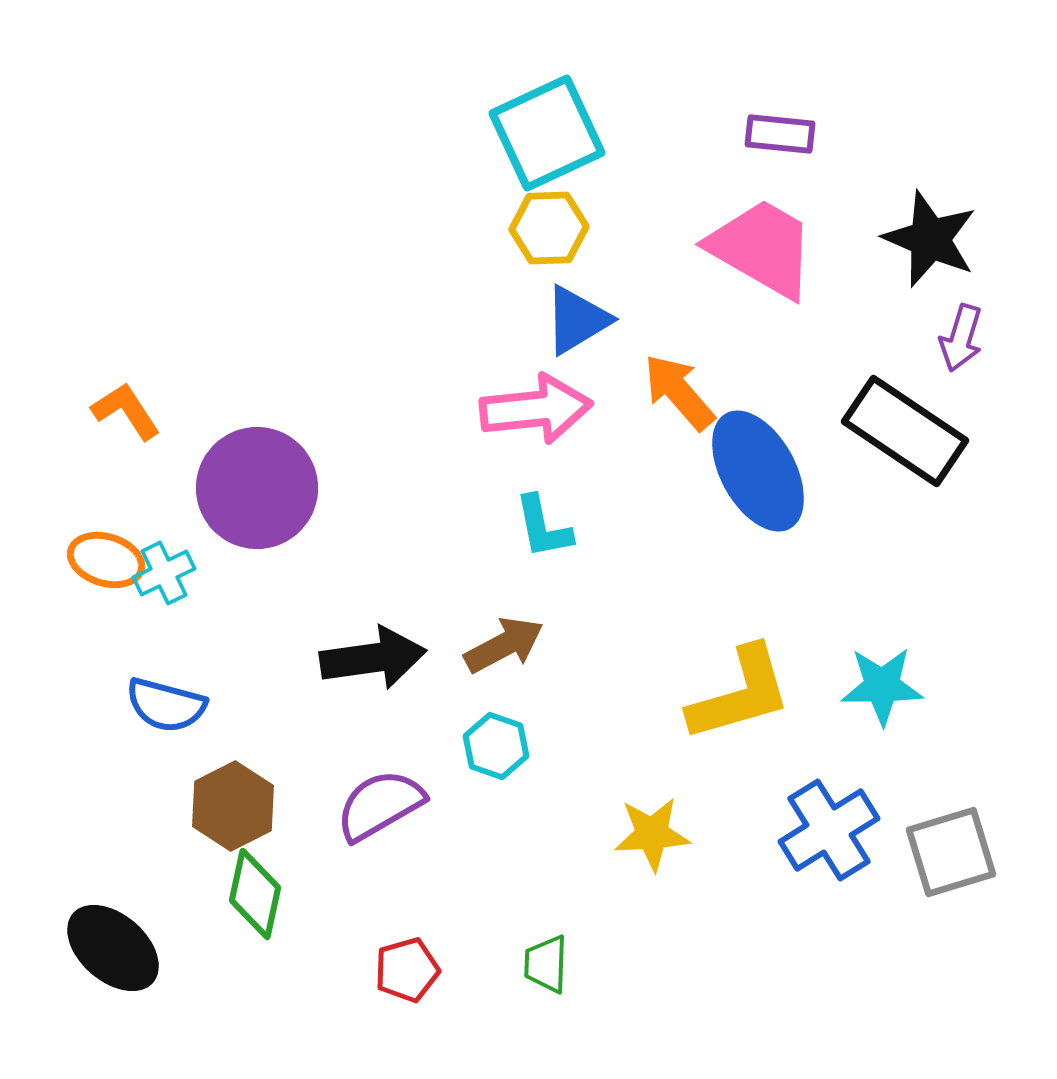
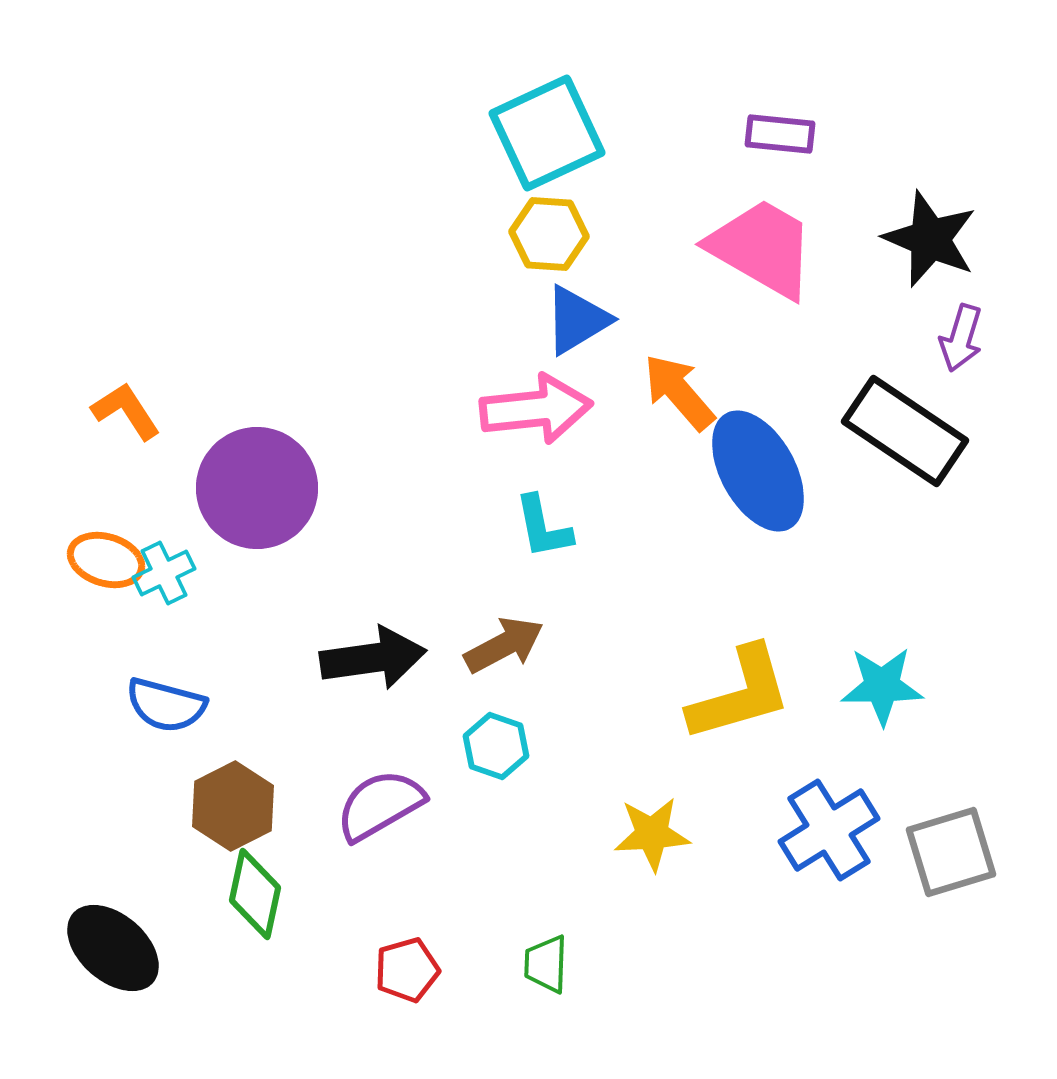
yellow hexagon: moved 6 px down; rotated 6 degrees clockwise
